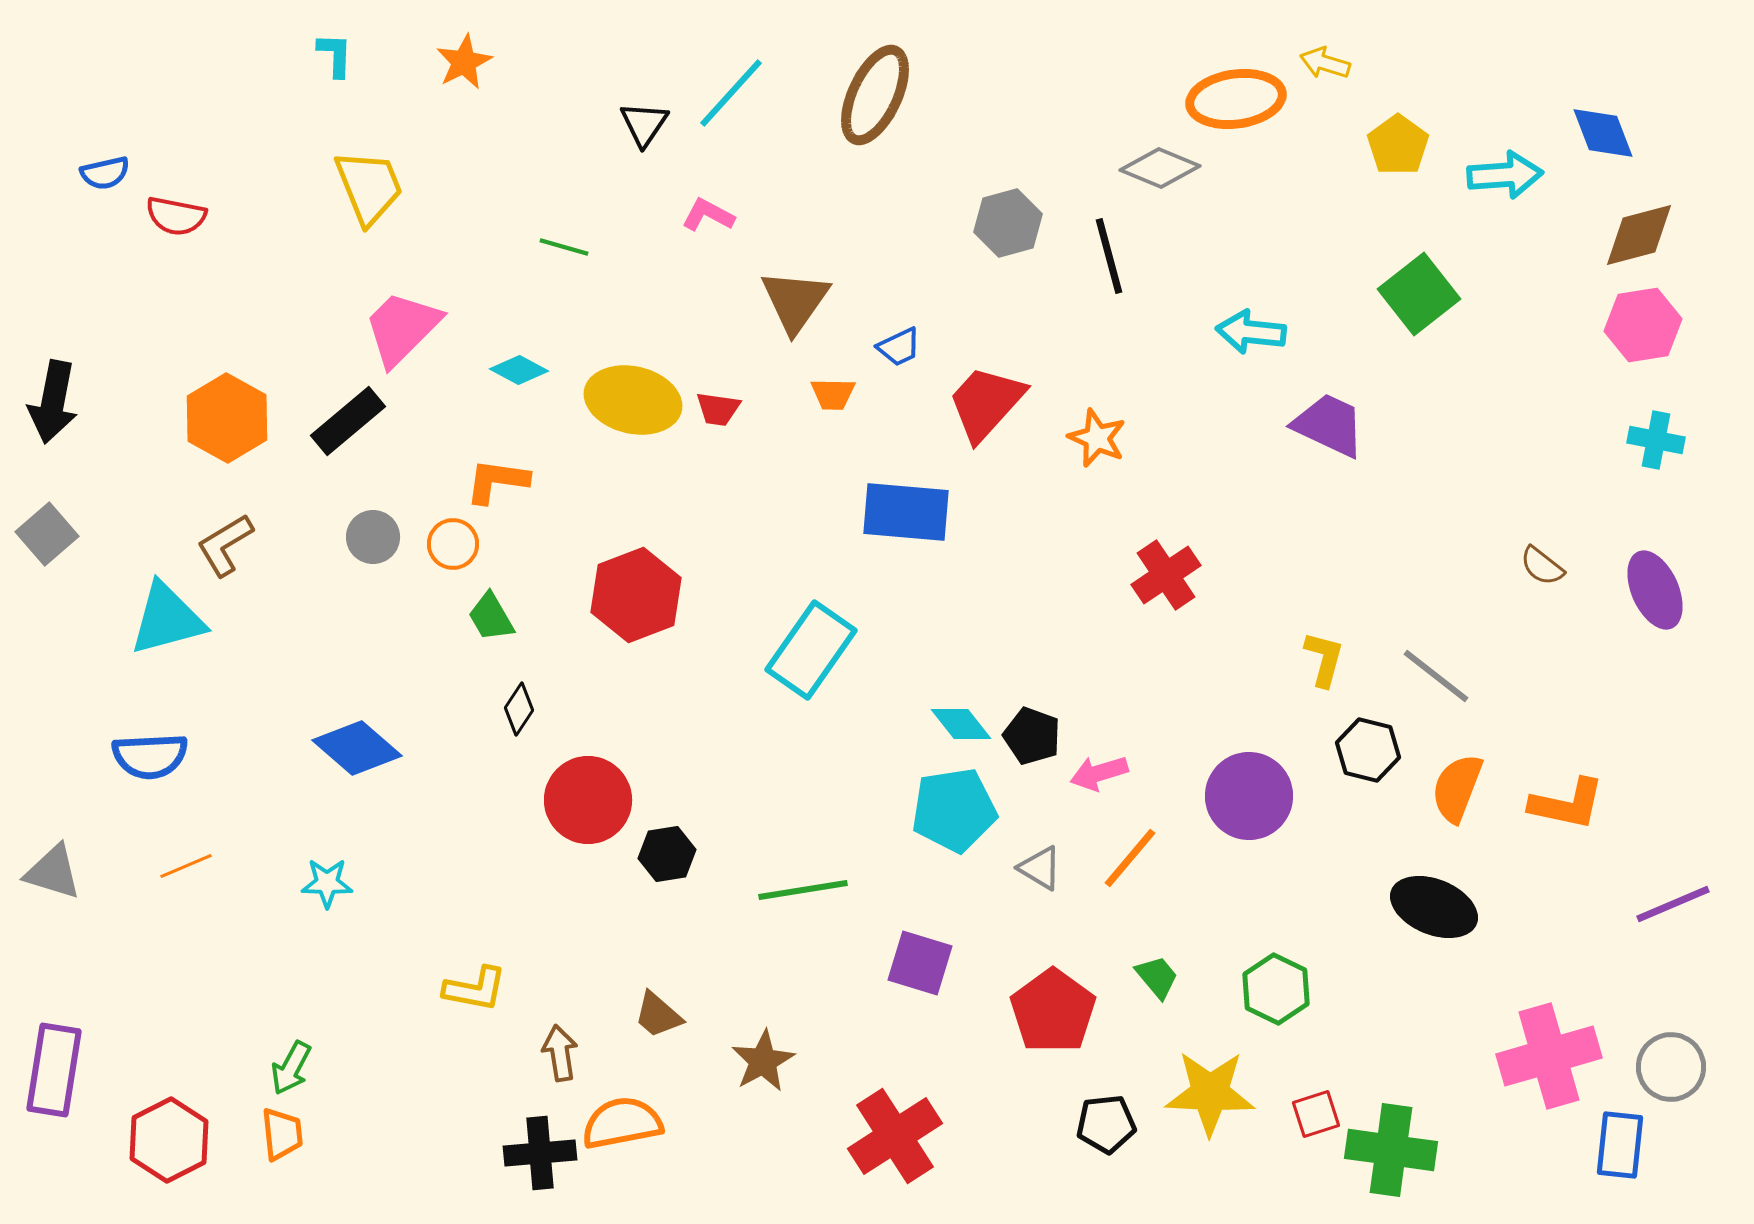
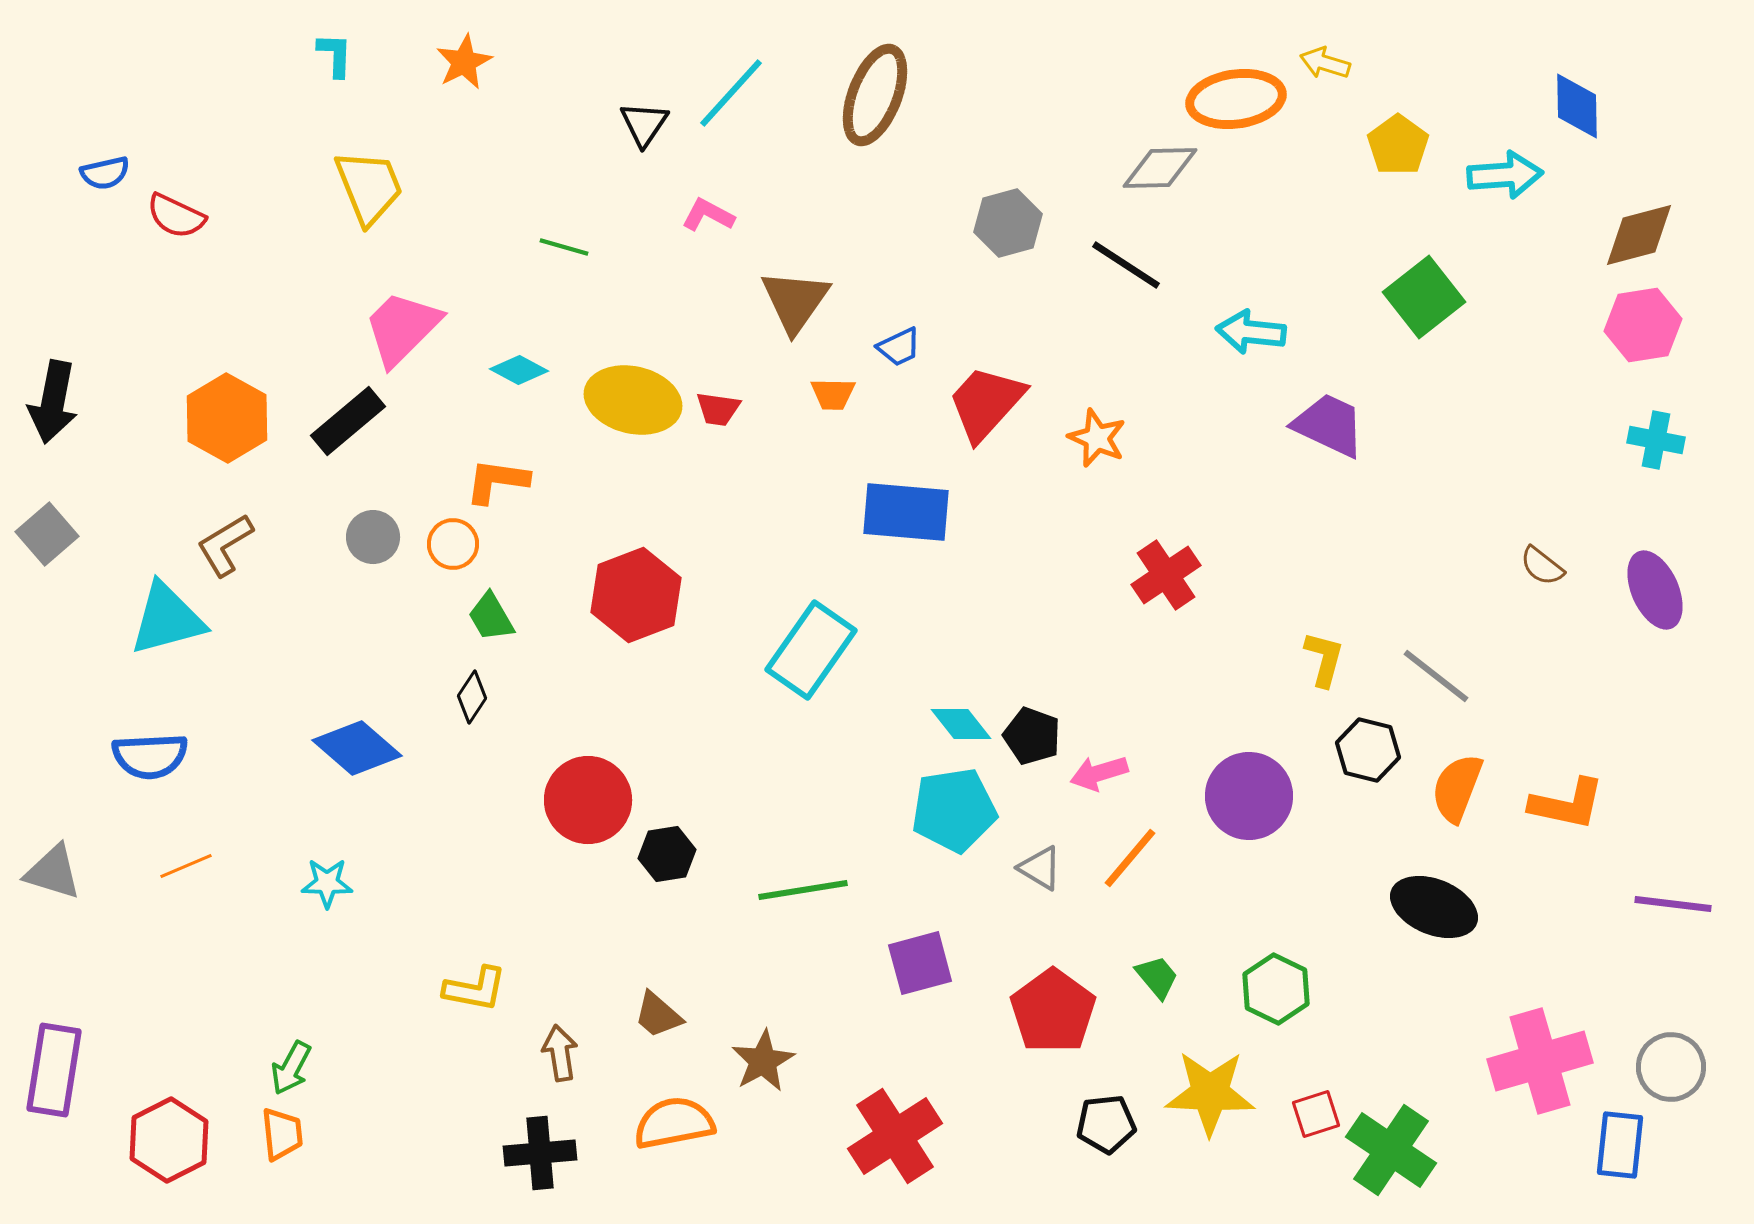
brown ellipse at (875, 95): rotated 4 degrees counterclockwise
blue diamond at (1603, 133): moved 26 px left, 27 px up; rotated 20 degrees clockwise
gray diamond at (1160, 168): rotated 24 degrees counterclockwise
red semicircle at (176, 216): rotated 14 degrees clockwise
black line at (1109, 256): moved 17 px right, 9 px down; rotated 42 degrees counterclockwise
green square at (1419, 294): moved 5 px right, 3 px down
black diamond at (519, 709): moved 47 px left, 12 px up
purple line at (1673, 904): rotated 30 degrees clockwise
purple square at (920, 963): rotated 32 degrees counterclockwise
pink cross at (1549, 1056): moved 9 px left, 5 px down
orange semicircle at (622, 1123): moved 52 px right
green cross at (1391, 1150): rotated 26 degrees clockwise
